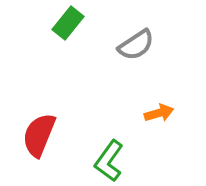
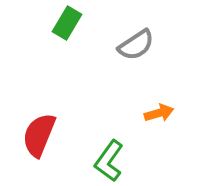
green rectangle: moved 1 px left; rotated 8 degrees counterclockwise
